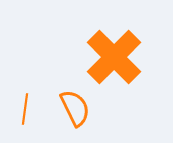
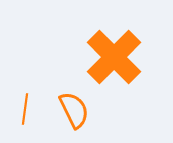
orange semicircle: moved 1 px left, 2 px down
